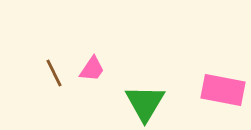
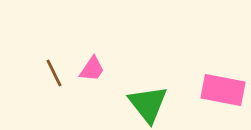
green triangle: moved 3 px right, 1 px down; rotated 9 degrees counterclockwise
